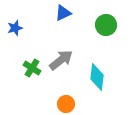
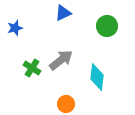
green circle: moved 1 px right, 1 px down
